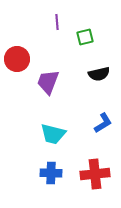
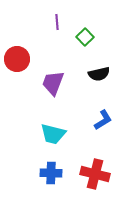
green square: rotated 30 degrees counterclockwise
purple trapezoid: moved 5 px right, 1 px down
blue L-shape: moved 3 px up
red cross: rotated 20 degrees clockwise
